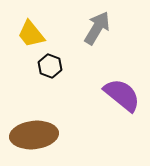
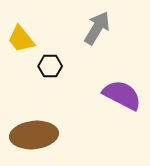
yellow trapezoid: moved 10 px left, 5 px down
black hexagon: rotated 20 degrees counterclockwise
purple semicircle: rotated 12 degrees counterclockwise
